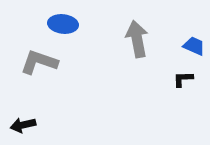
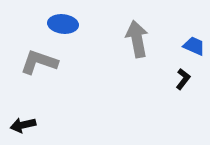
black L-shape: rotated 130 degrees clockwise
